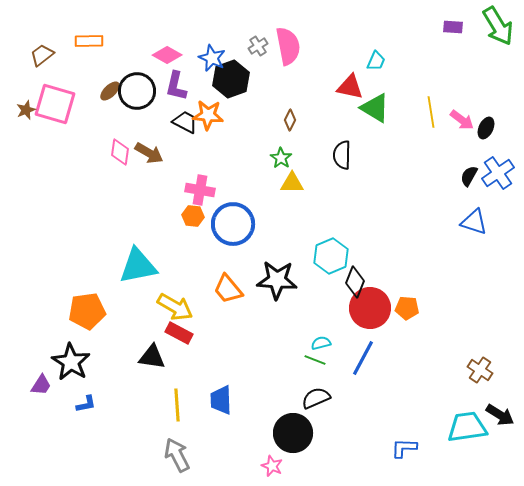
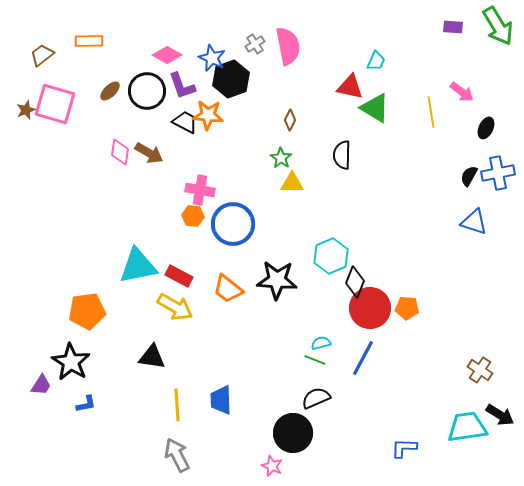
gray cross at (258, 46): moved 3 px left, 2 px up
purple L-shape at (176, 86): moved 6 px right; rotated 32 degrees counterclockwise
black circle at (137, 91): moved 10 px right
pink arrow at (462, 120): moved 28 px up
blue cross at (498, 173): rotated 24 degrees clockwise
orange trapezoid at (228, 289): rotated 12 degrees counterclockwise
red rectangle at (179, 333): moved 57 px up
